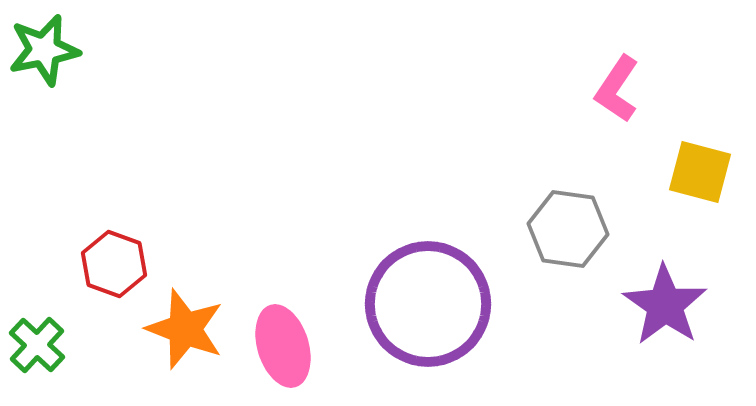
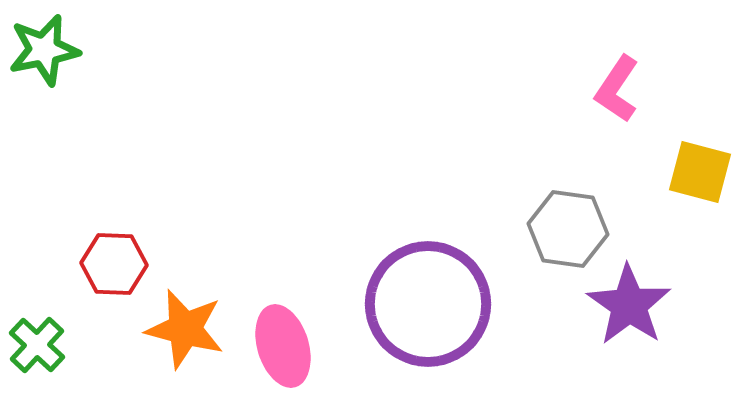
red hexagon: rotated 18 degrees counterclockwise
purple star: moved 36 px left
orange star: rotated 6 degrees counterclockwise
